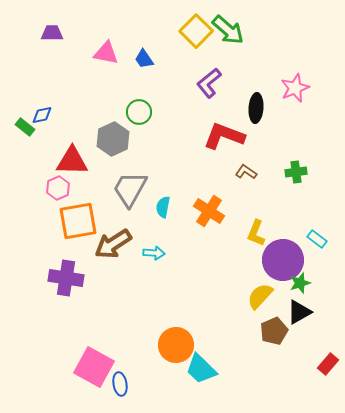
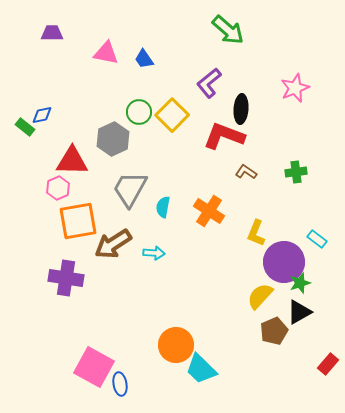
yellow square: moved 24 px left, 84 px down
black ellipse: moved 15 px left, 1 px down
purple circle: moved 1 px right, 2 px down
